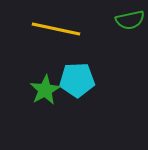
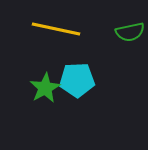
green semicircle: moved 12 px down
green star: moved 2 px up
